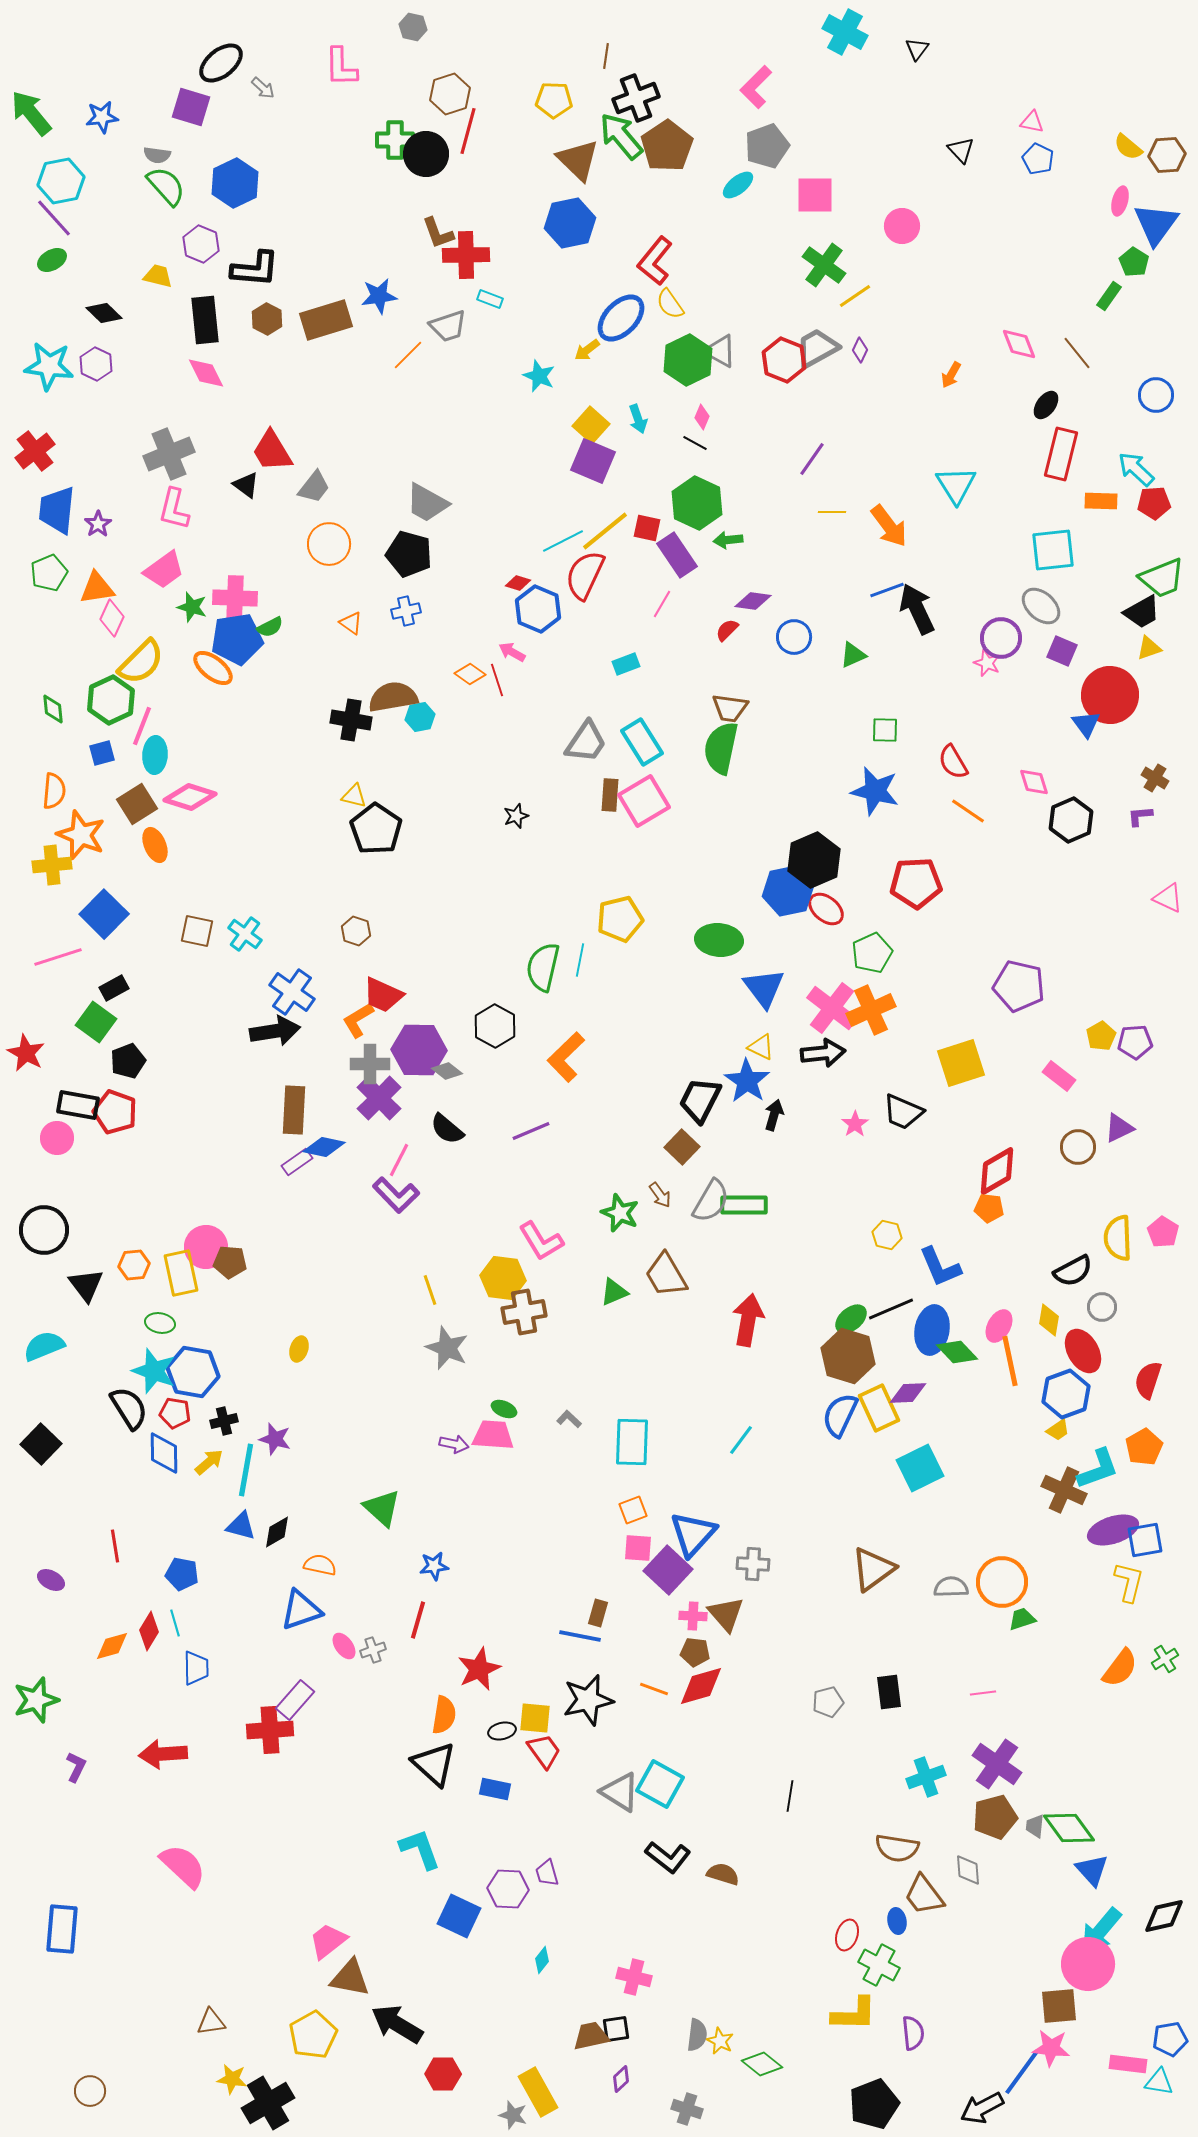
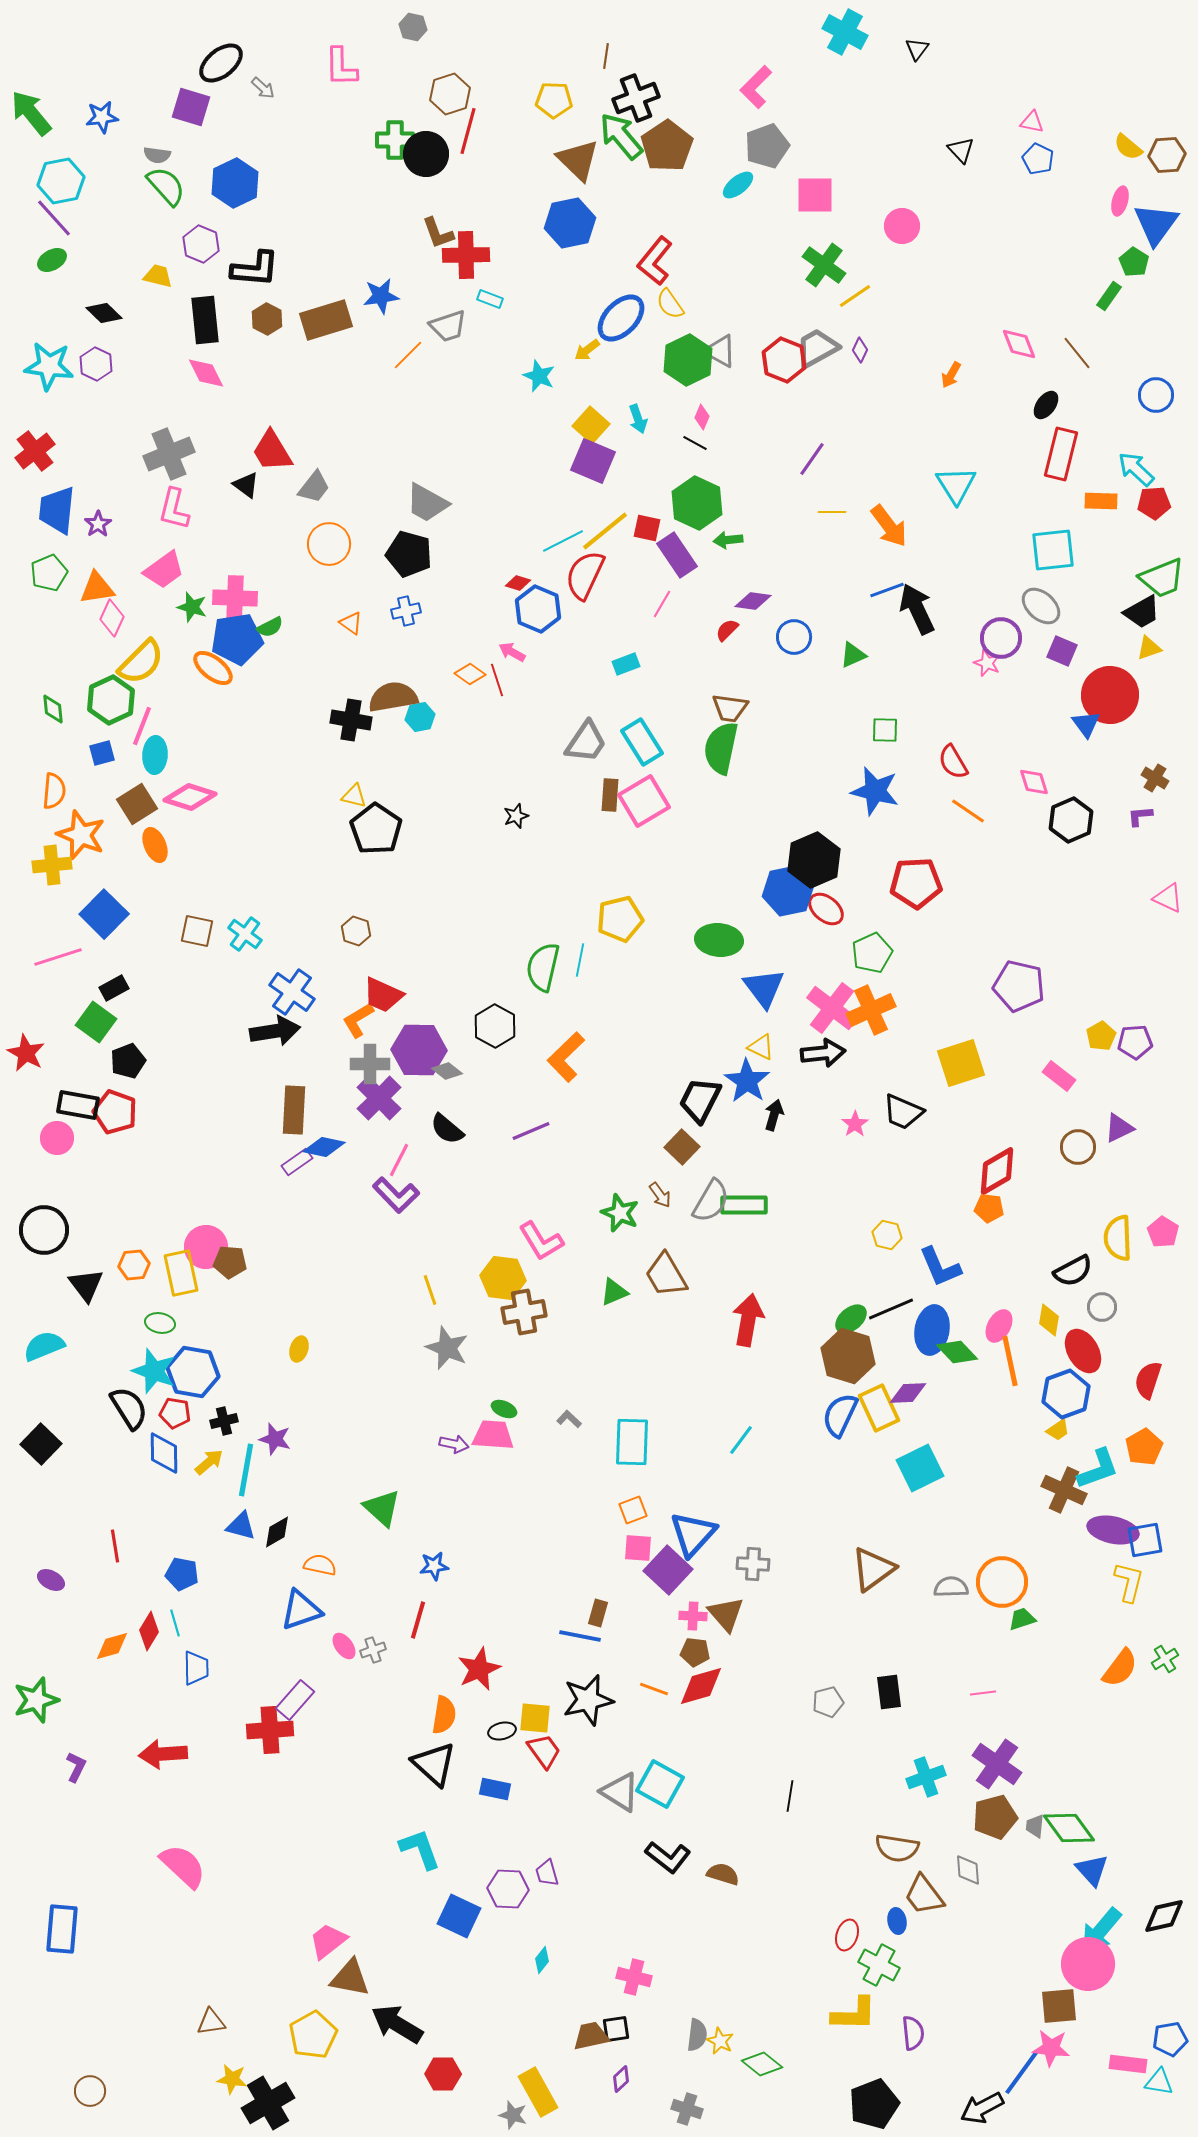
blue star at (379, 296): moved 2 px right
purple ellipse at (1113, 1530): rotated 30 degrees clockwise
